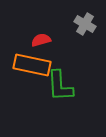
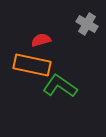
gray cross: moved 2 px right
green L-shape: rotated 128 degrees clockwise
